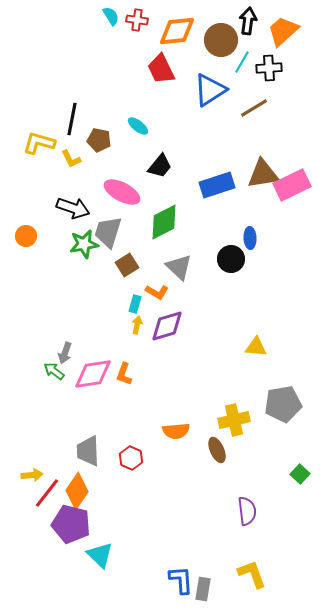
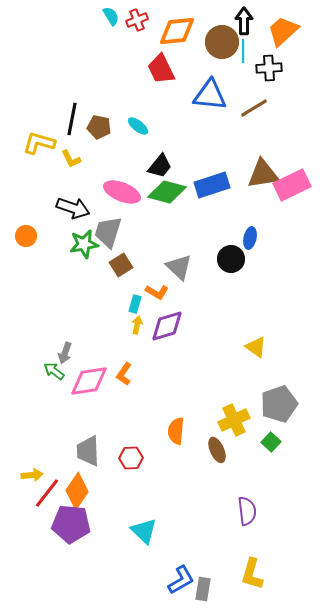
red cross at (137, 20): rotated 30 degrees counterclockwise
black arrow at (248, 21): moved 4 px left; rotated 8 degrees counterclockwise
brown circle at (221, 40): moved 1 px right, 2 px down
cyan line at (242, 62): moved 1 px right, 11 px up; rotated 30 degrees counterclockwise
blue triangle at (210, 90): moved 5 px down; rotated 39 degrees clockwise
brown pentagon at (99, 140): moved 13 px up
blue rectangle at (217, 185): moved 5 px left
pink ellipse at (122, 192): rotated 6 degrees counterclockwise
green diamond at (164, 222): moved 3 px right, 30 px up; rotated 42 degrees clockwise
blue ellipse at (250, 238): rotated 15 degrees clockwise
brown square at (127, 265): moved 6 px left
yellow triangle at (256, 347): rotated 30 degrees clockwise
pink diamond at (93, 374): moved 4 px left, 7 px down
orange L-shape at (124, 374): rotated 15 degrees clockwise
gray pentagon at (283, 404): moved 4 px left; rotated 9 degrees counterclockwise
yellow cross at (234, 420): rotated 12 degrees counterclockwise
orange semicircle at (176, 431): rotated 100 degrees clockwise
red hexagon at (131, 458): rotated 25 degrees counterclockwise
green square at (300, 474): moved 29 px left, 32 px up
purple pentagon at (71, 524): rotated 9 degrees counterclockwise
cyan triangle at (100, 555): moved 44 px right, 24 px up
yellow L-shape at (252, 574): rotated 144 degrees counterclockwise
blue L-shape at (181, 580): rotated 64 degrees clockwise
